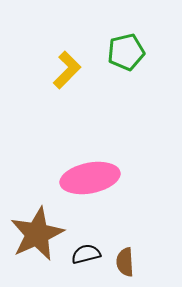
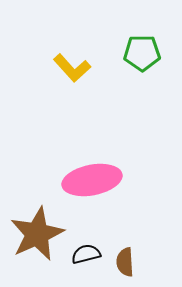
green pentagon: moved 16 px right, 1 px down; rotated 12 degrees clockwise
yellow L-shape: moved 5 px right, 2 px up; rotated 93 degrees clockwise
pink ellipse: moved 2 px right, 2 px down
